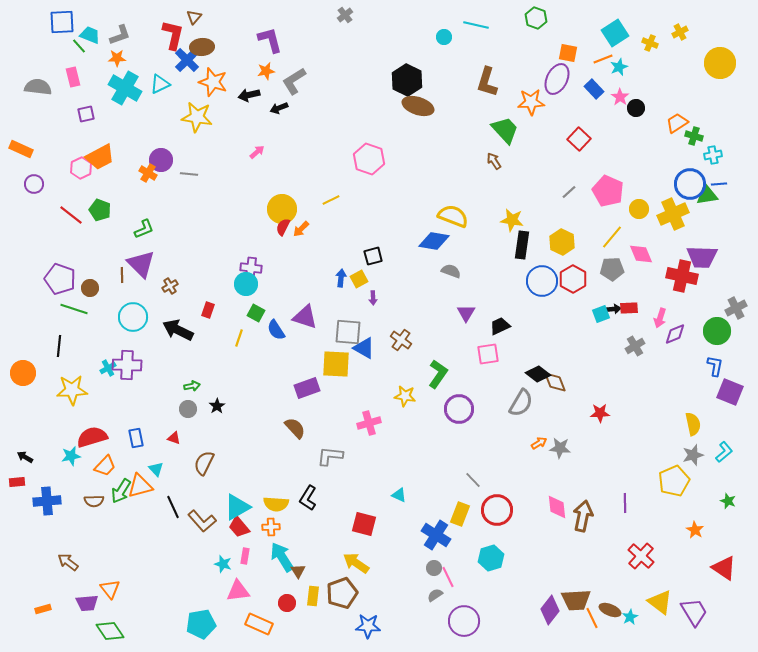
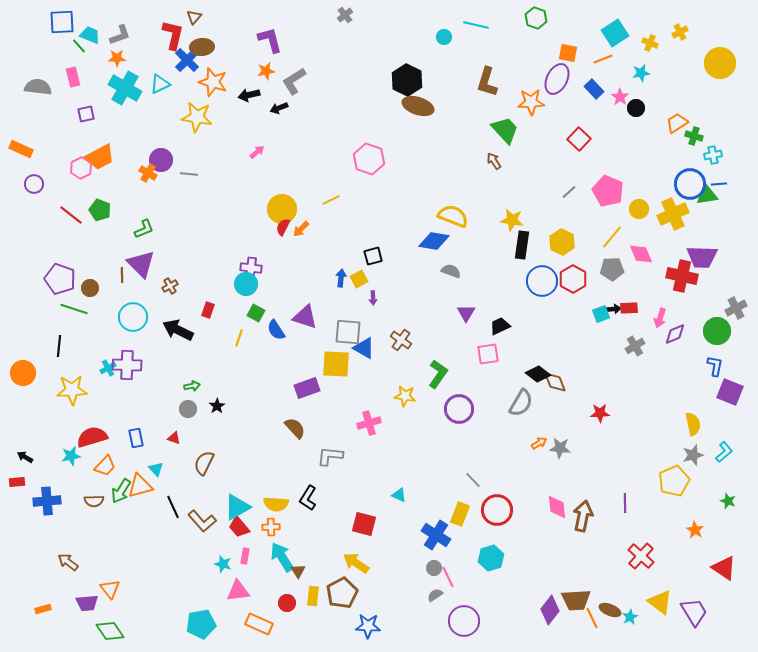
cyan star at (619, 67): moved 22 px right, 6 px down; rotated 12 degrees clockwise
brown pentagon at (342, 593): rotated 8 degrees counterclockwise
